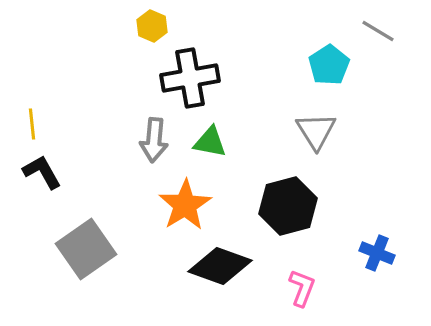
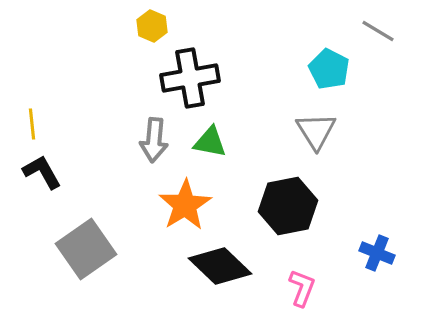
cyan pentagon: moved 4 px down; rotated 12 degrees counterclockwise
black hexagon: rotated 4 degrees clockwise
black diamond: rotated 24 degrees clockwise
